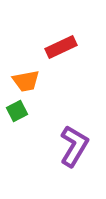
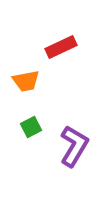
green square: moved 14 px right, 16 px down
